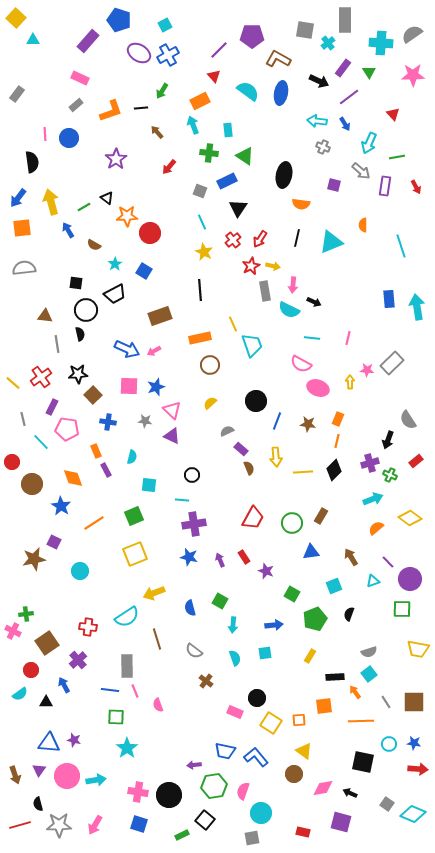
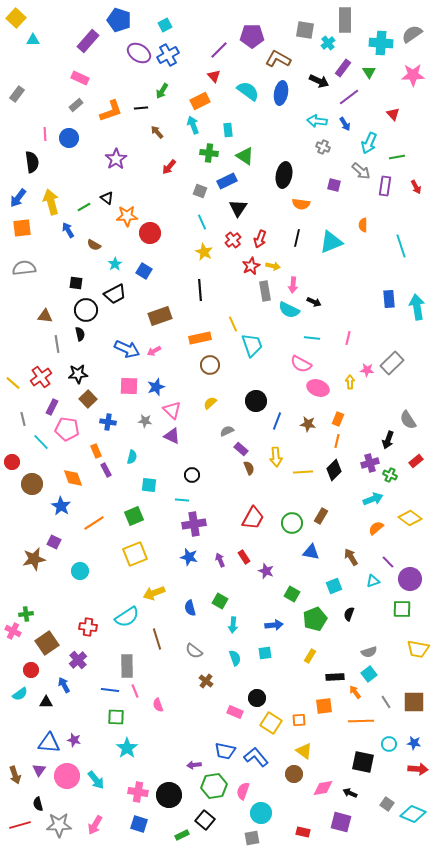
red arrow at (260, 239): rotated 12 degrees counterclockwise
brown square at (93, 395): moved 5 px left, 4 px down
blue triangle at (311, 552): rotated 18 degrees clockwise
cyan arrow at (96, 780): rotated 60 degrees clockwise
